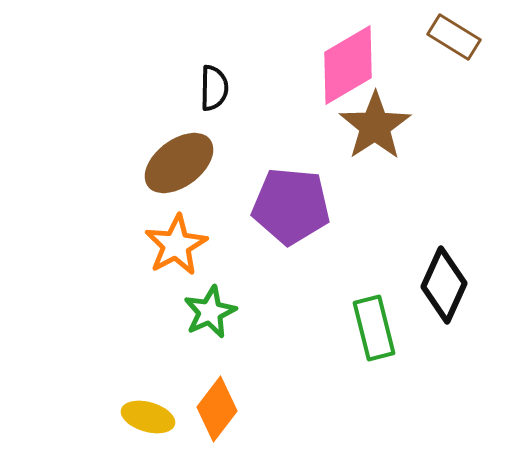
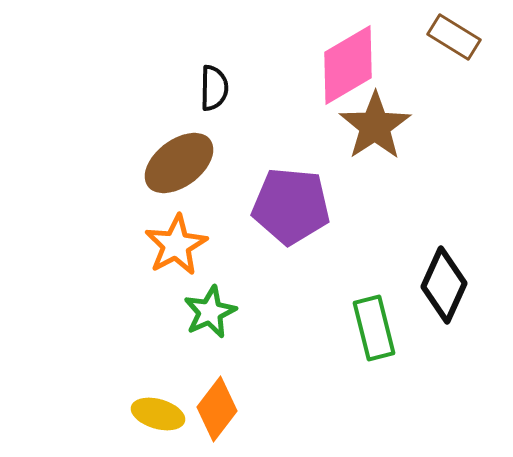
yellow ellipse: moved 10 px right, 3 px up
